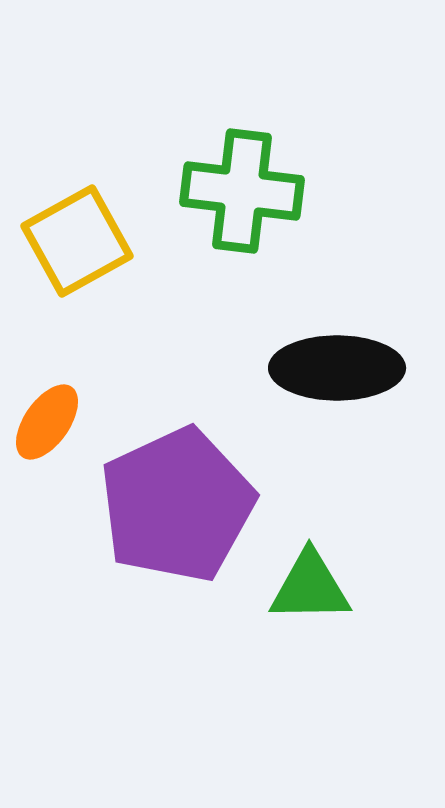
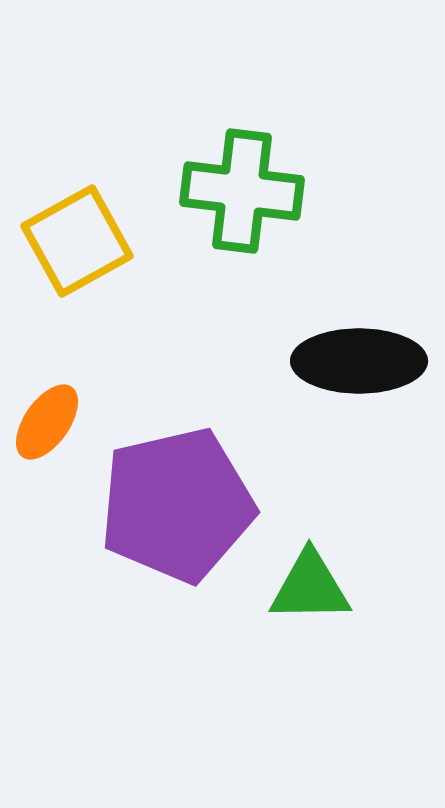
black ellipse: moved 22 px right, 7 px up
purple pentagon: rotated 12 degrees clockwise
